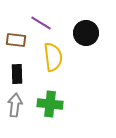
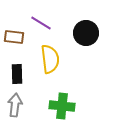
brown rectangle: moved 2 px left, 3 px up
yellow semicircle: moved 3 px left, 2 px down
green cross: moved 12 px right, 2 px down
